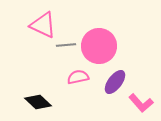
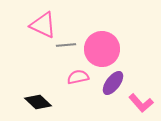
pink circle: moved 3 px right, 3 px down
purple ellipse: moved 2 px left, 1 px down
